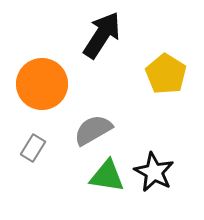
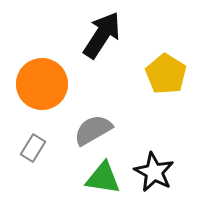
green triangle: moved 4 px left, 2 px down
